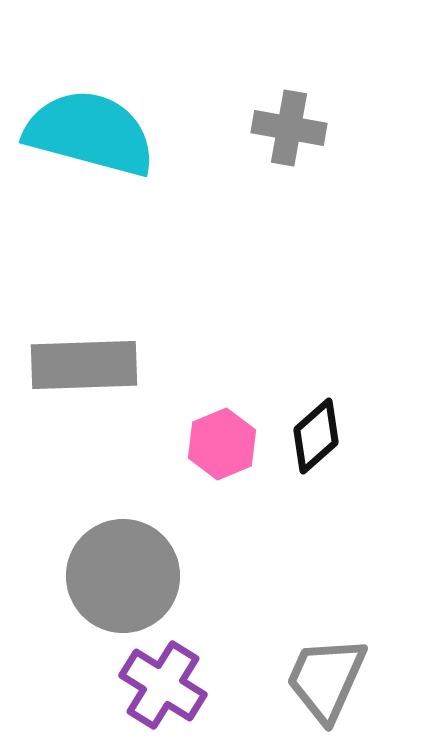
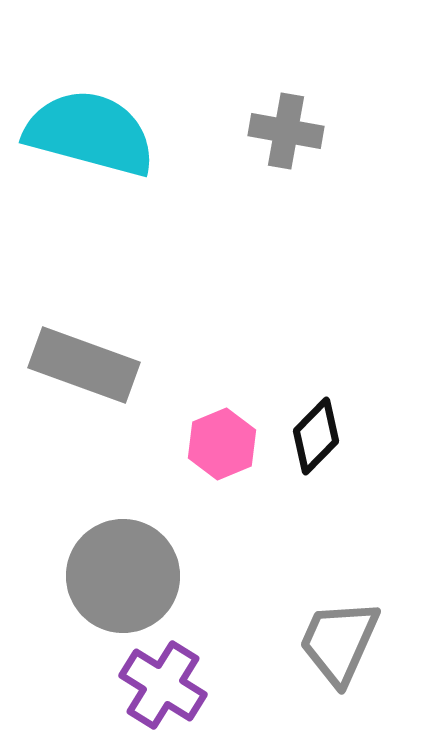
gray cross: moved 3 px left, 3 px down
gray rectangle: rotated 22 degrees clockwise
black diamond: rotated 4 degrees counterclockwise
gray trapezoid: moved 13 px right, 37 px up
